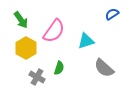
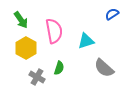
pink semicircle: rotated 45 degrees counterclockwise
